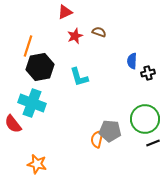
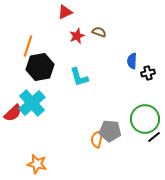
red star: moved 2 px right
cyan cross: rotated 28 degrees clockwise
red semicircle: moved 11 px up; rotated 96 degrees counterclockwise
black line: moved 1 px right, 6 px up; rotated 16 degrees counterclockwise
